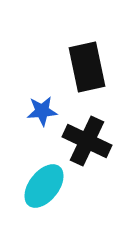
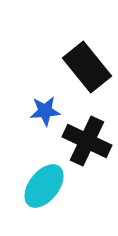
black rectangle: rotated 27 degrees counterclockwise
blue star: moved 3 px right
